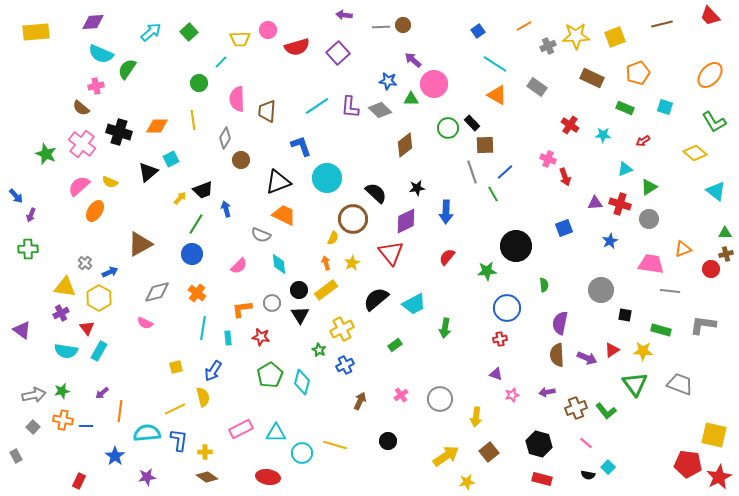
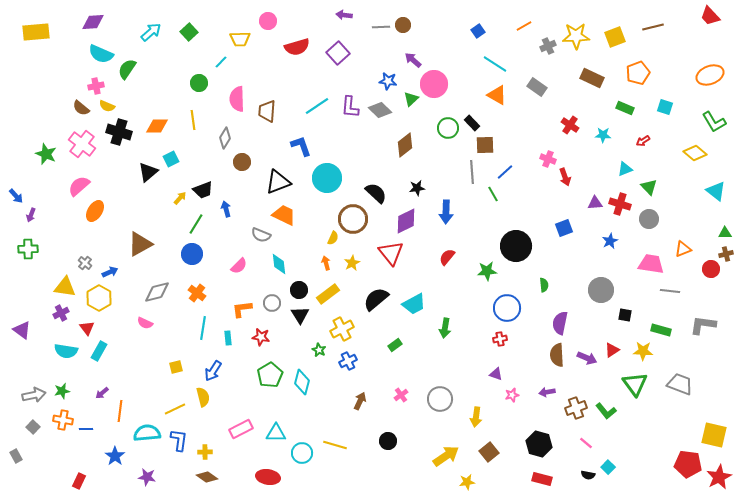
brown line at (662, 24): moved 9 px left, 3 px down
pink circle at (268, 30): moved 9 px up
orange ellipse at (710, 75): rotated 28 degrees clockwise
green triangle at (411, 99): rotated 42 degrees counterclockwise
brown circle at (241, 160): moved 1 px right, 2 px down
gray line at (472, 172): rotated 15 degrees clockwise
yellow semicircle at (110, 182): moved 3 px left, 76 px up
green triangle at (649, 187): rotated 42 degrees counterclockwise
yellow rectangle at (326, 290): moved 2 px right, 4 px down
blue cross at (345, 365): moved 3 px right, 4 px up
blue line at (86, 426): moved 3 px down
purple star at (147, 477): rotated 18 degrees clockwise
